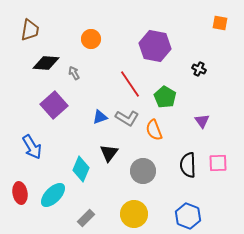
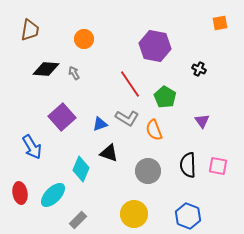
orange square: rotated 21 degrees counterclockwise
orange circle: moved 7 px left
black diamond: moved 6 px down
purple square: moved 8 px right, 12 px down
blue triangle: moved 7 px down
black triangle: rotated 48 degrees counterclockwise
pink square: moved 3 px down; rotated 12 degrees clockwise
gray circle: moved 5 px right
gray rectangle: moved 8 px left, 2 px down
